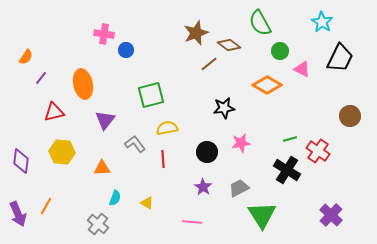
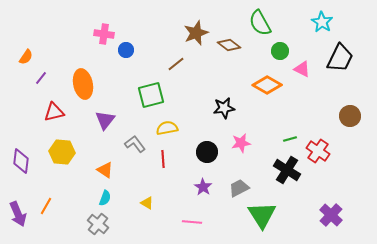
brown line: moved 33 px left
orange triangle: moved 3 px right, 2 px down; rotated 36 degrees clockwise
cyan semicircle: moved 10 px left
